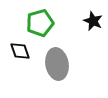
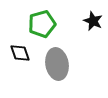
green pentagon: moved 2 px right, 1 px down
black diamond: moved 2 px down
